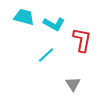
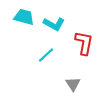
red L-shape: moved 2 px right, 3 px down
